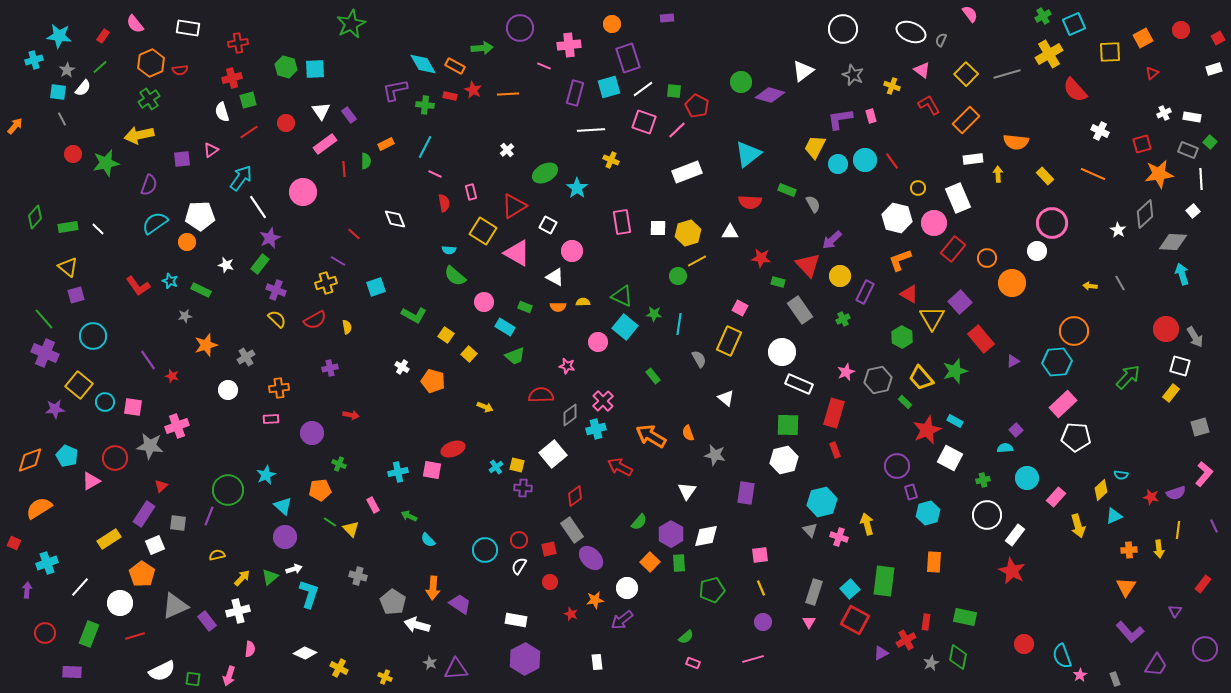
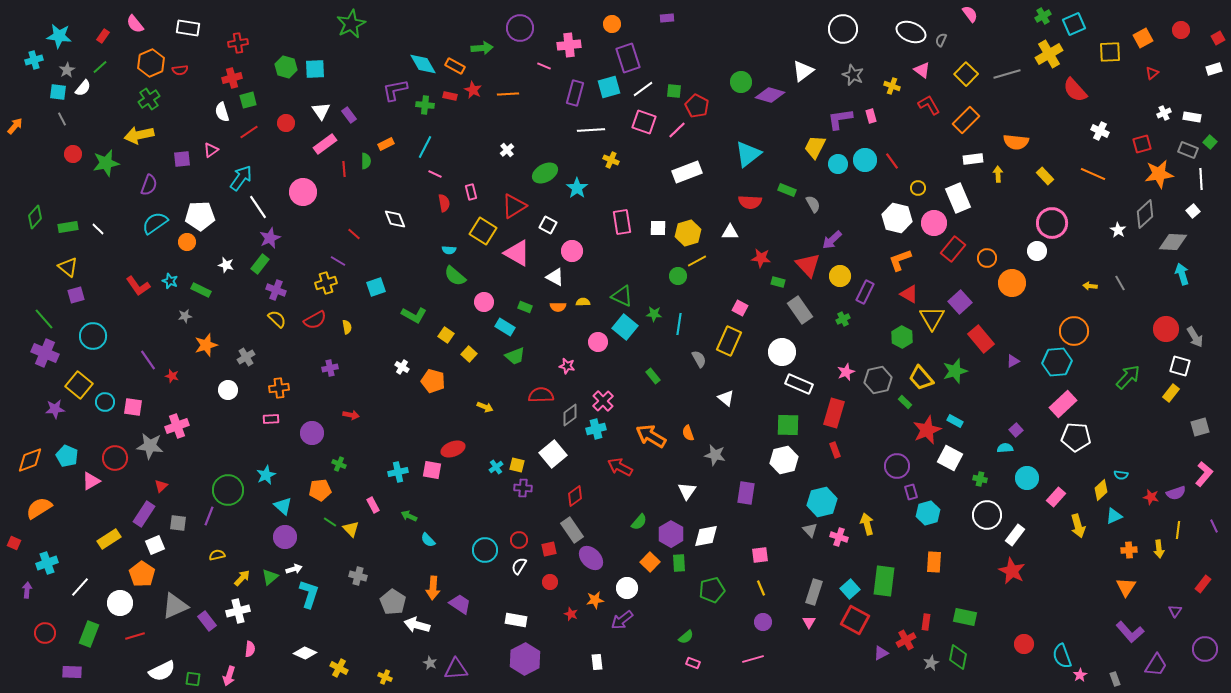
green cross at (983, 480): moved 3 px left, 1 px up; rotated 24 degrees clockwise
